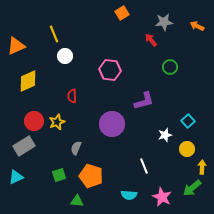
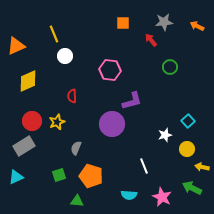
orange square: moved 1 px right, 10 px down; rotated 32 degrees clockwise
purple L-shape: moved 12 px left
red circle: moved 2 px left
yellow arrow: rotated 80 degrees counterclockwise
green arrow: rotated 66 degrees clockwise
